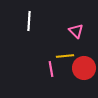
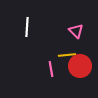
white line: moved 2 px left, 6 px down
yellow line: moved 2 px right, 1 px up
red circle: moved 4 px left, 2 px up
